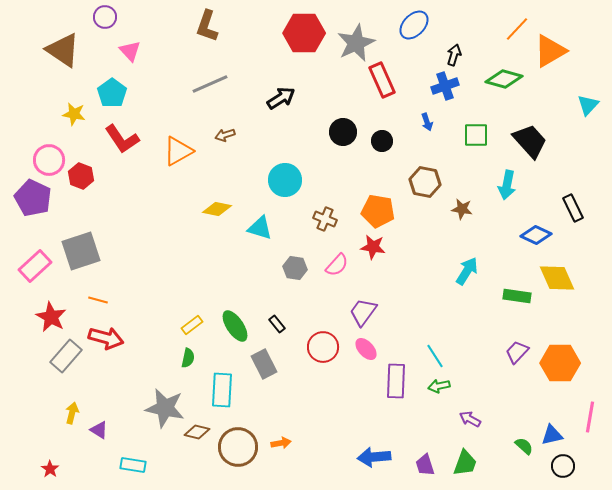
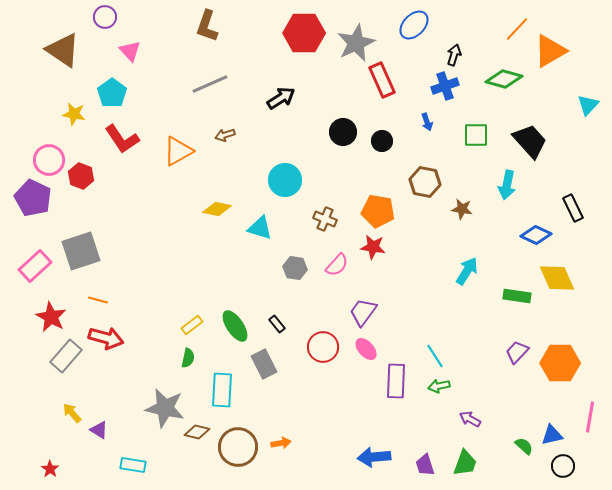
yellow arrow at (72, 413): rotated 55 degrees counterclockwise
